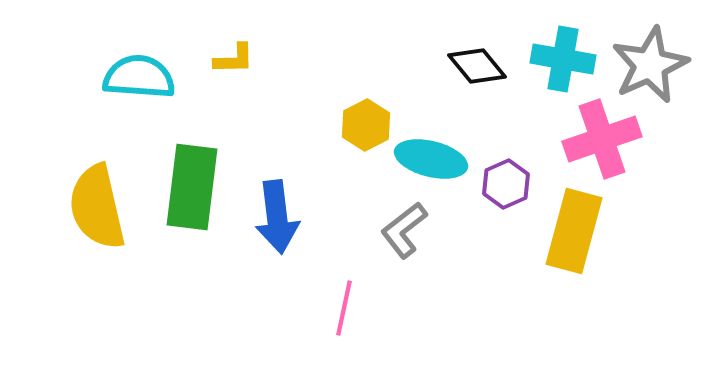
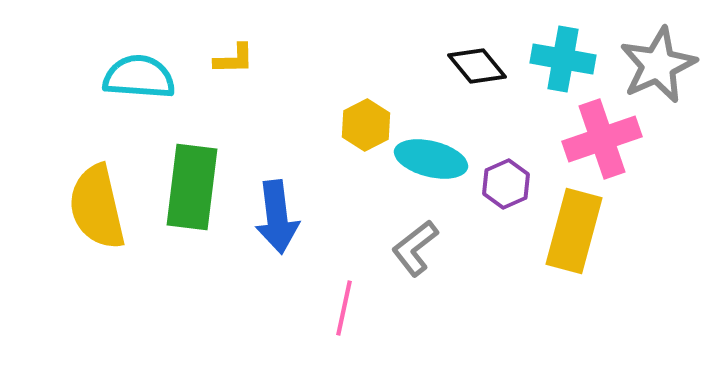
gray star: moved 8 px right
gray L-shape: moved 11 px right, 18 px down
